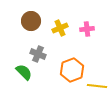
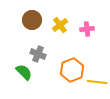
brown circle: moved 1 px right, 1 px up
yellow cross: moved 3 px up; rotated 14 degrees counterclockwise
yellow line: moved 4 px up
